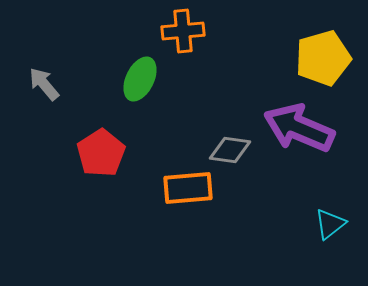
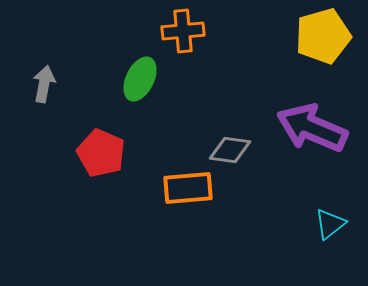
yellow pentagon: moved 22 px up
gray arrow: rotated 51 degrees clockwise
purple arrow: moved 13 px right
red pentagon: rotated 15 degrees counterclockwise
